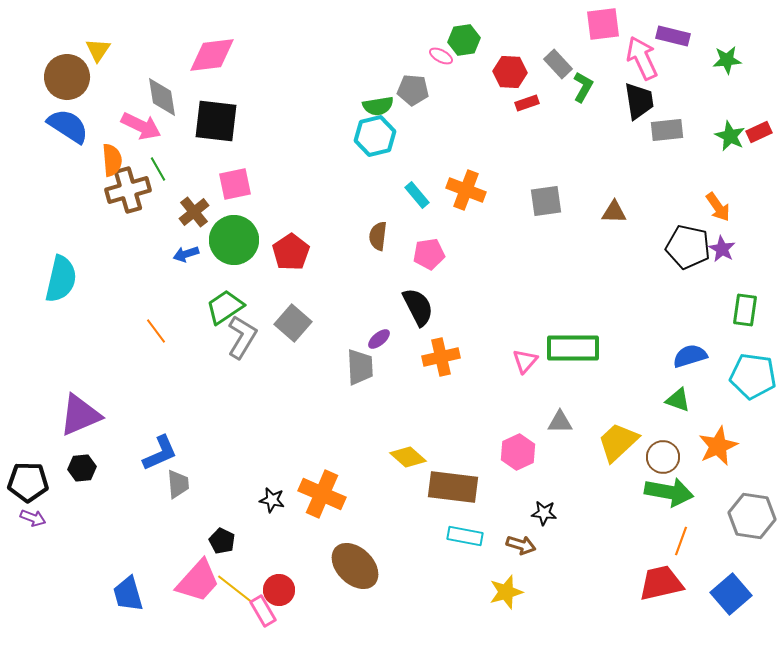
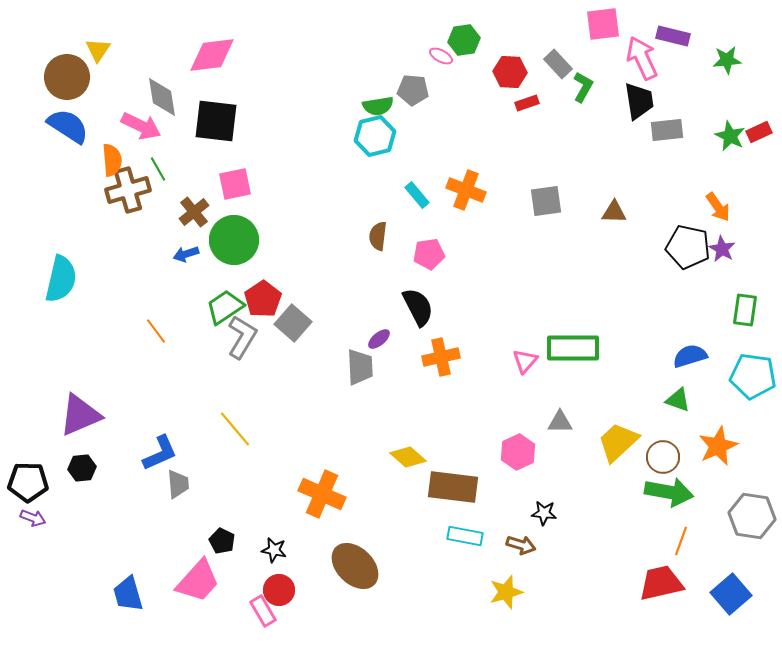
red pentagon at (291, 252): moved 28 px left, 47 px down
black star at (272, 500): moved 2 px right, 50 px down
yellow line at (235, 589): moved 160 px up; rotated 12 degrees clockwise
